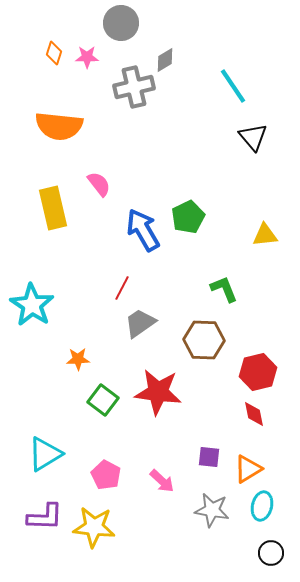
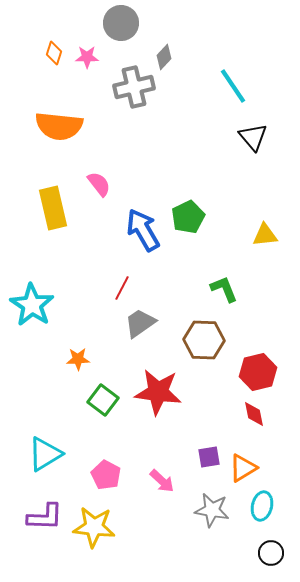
gray diamond: moved 1 px left, 3 px up; rotated 15 degrees counterclockwise
purple square: rotated 15 degrees counterclockwise
orange triangle: moved 5 px left, 1 px up
